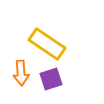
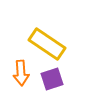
purple square: moved 1 px right
